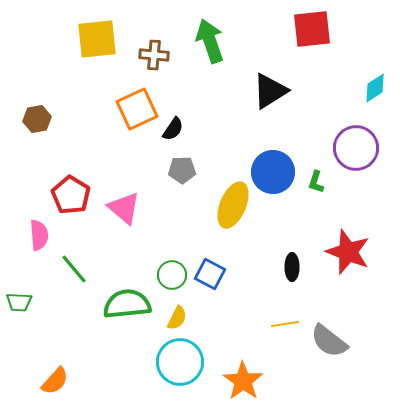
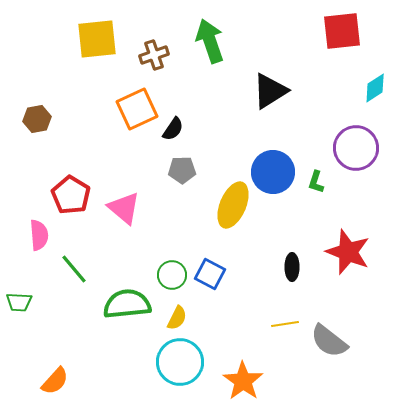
red square: moved 30 px right, 2 px down
brown cross: rotated 24 degrees counterclockwise
